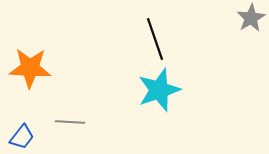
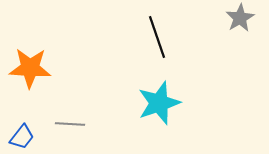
gray star: moved 11 px left
black line: moved 2 px right, 2 px up
cyan star: moved 13 px down
gray line: moved 2 px down
